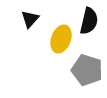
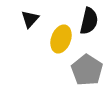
gray pentagon: rotated 16 degrees clockwise
